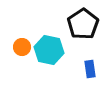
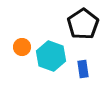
cyan hexagon: moved 2 px right, 6 px down; rotated 8 degrees clockwise
blue rectangle: moved 7 px left
